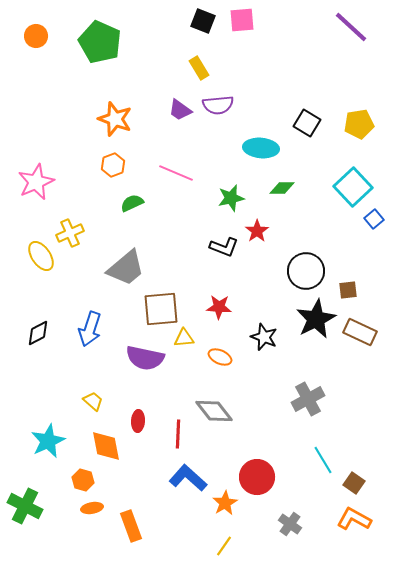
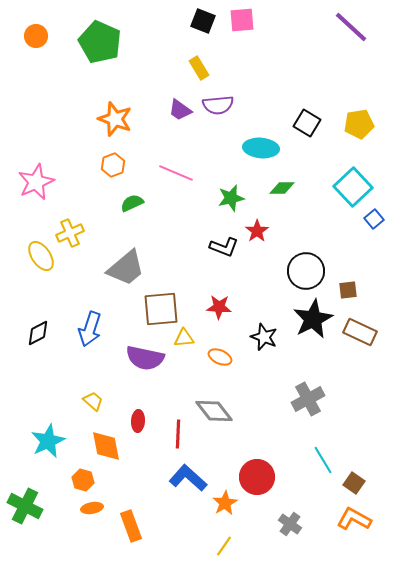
black star at (316, 319): moved 3 px left
